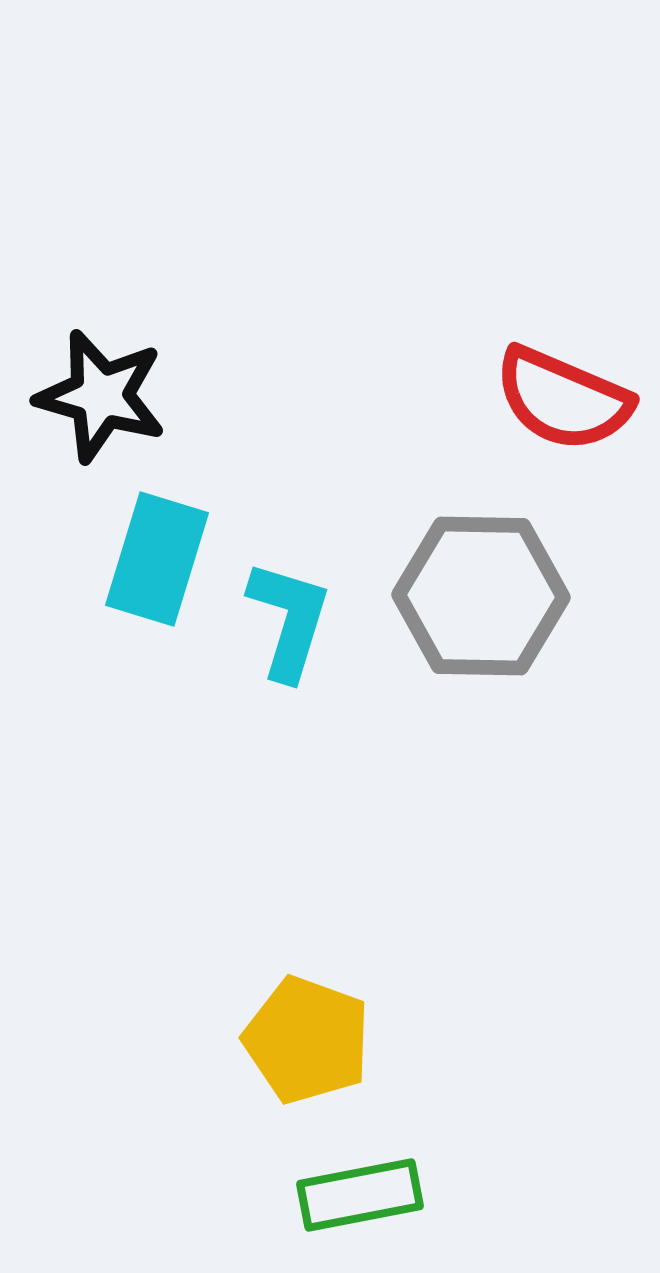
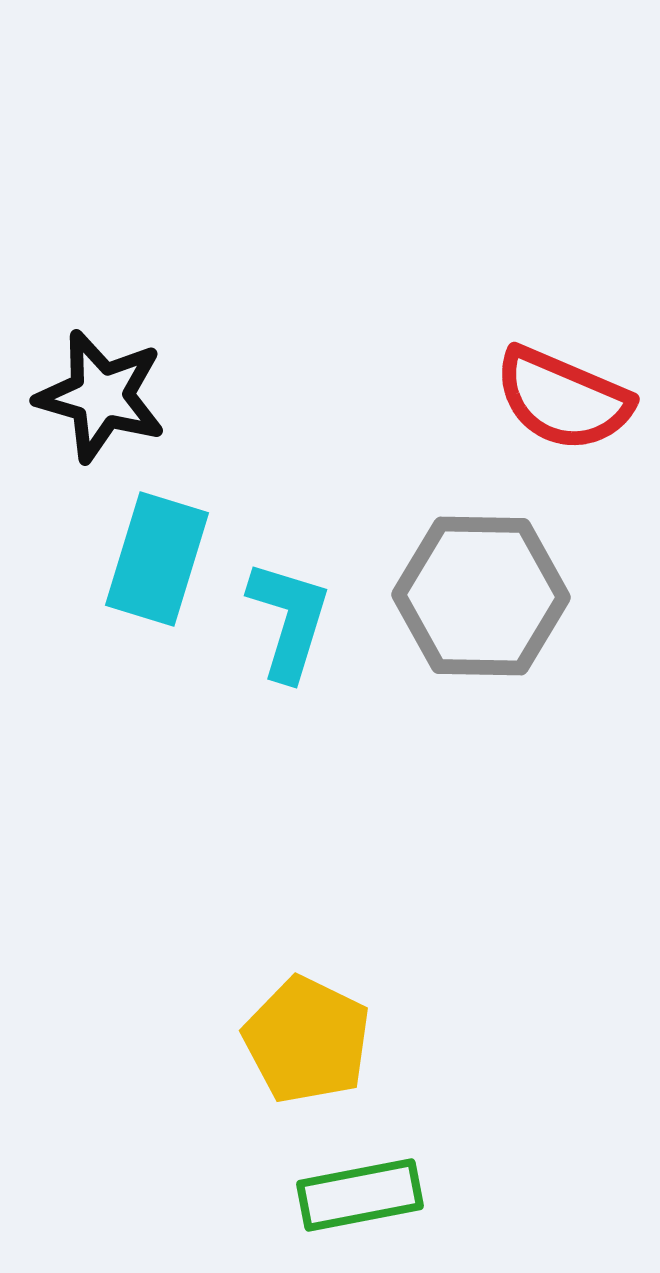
yellow pentagon: rotated 6 degrees clockwise
